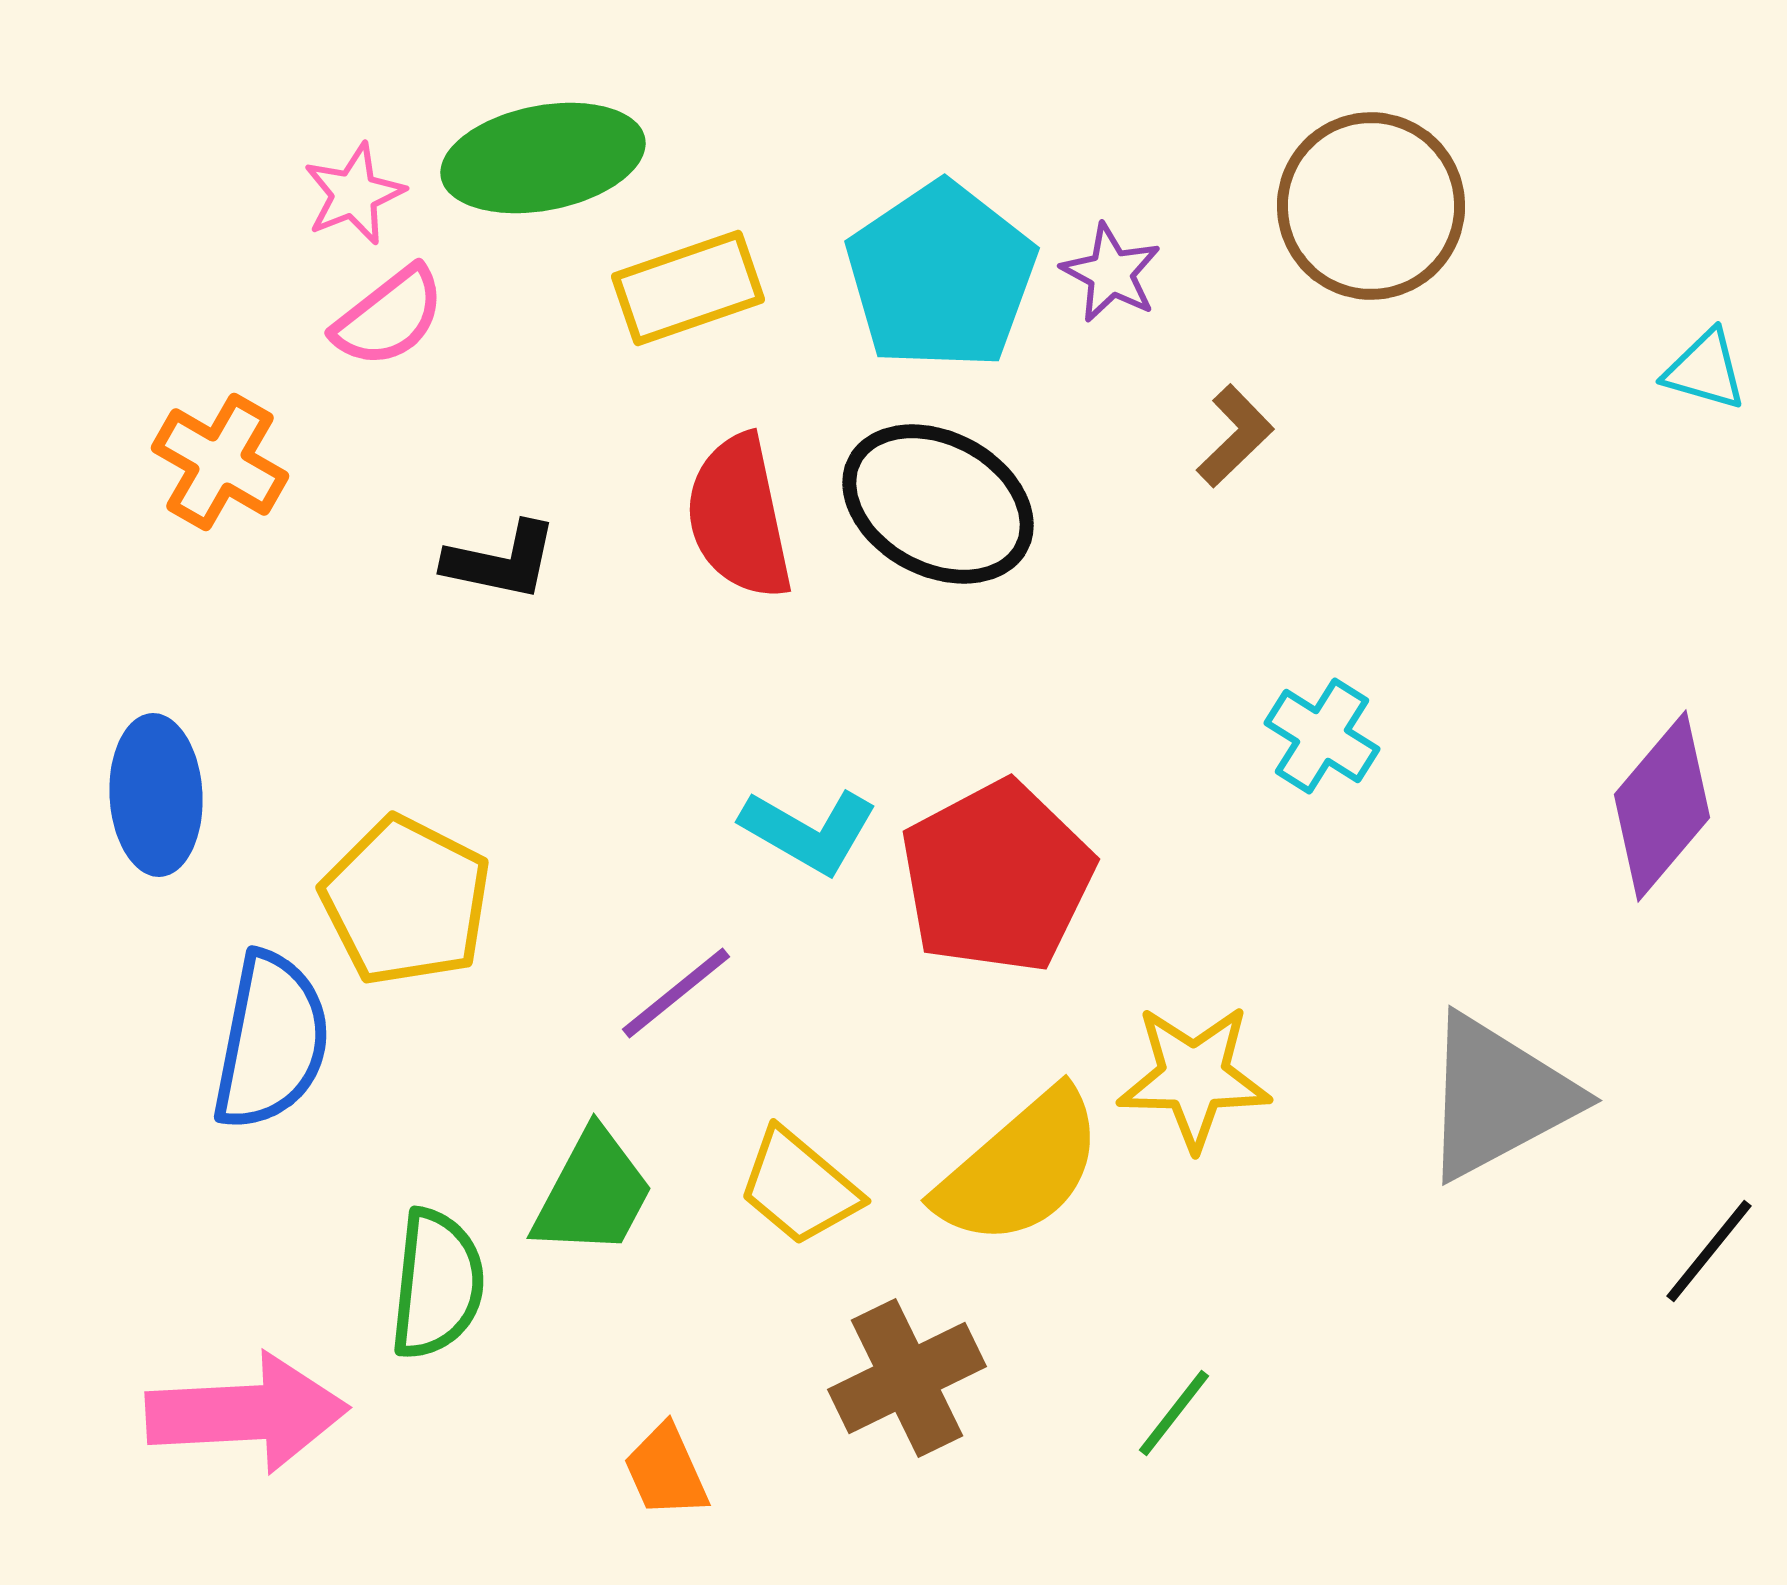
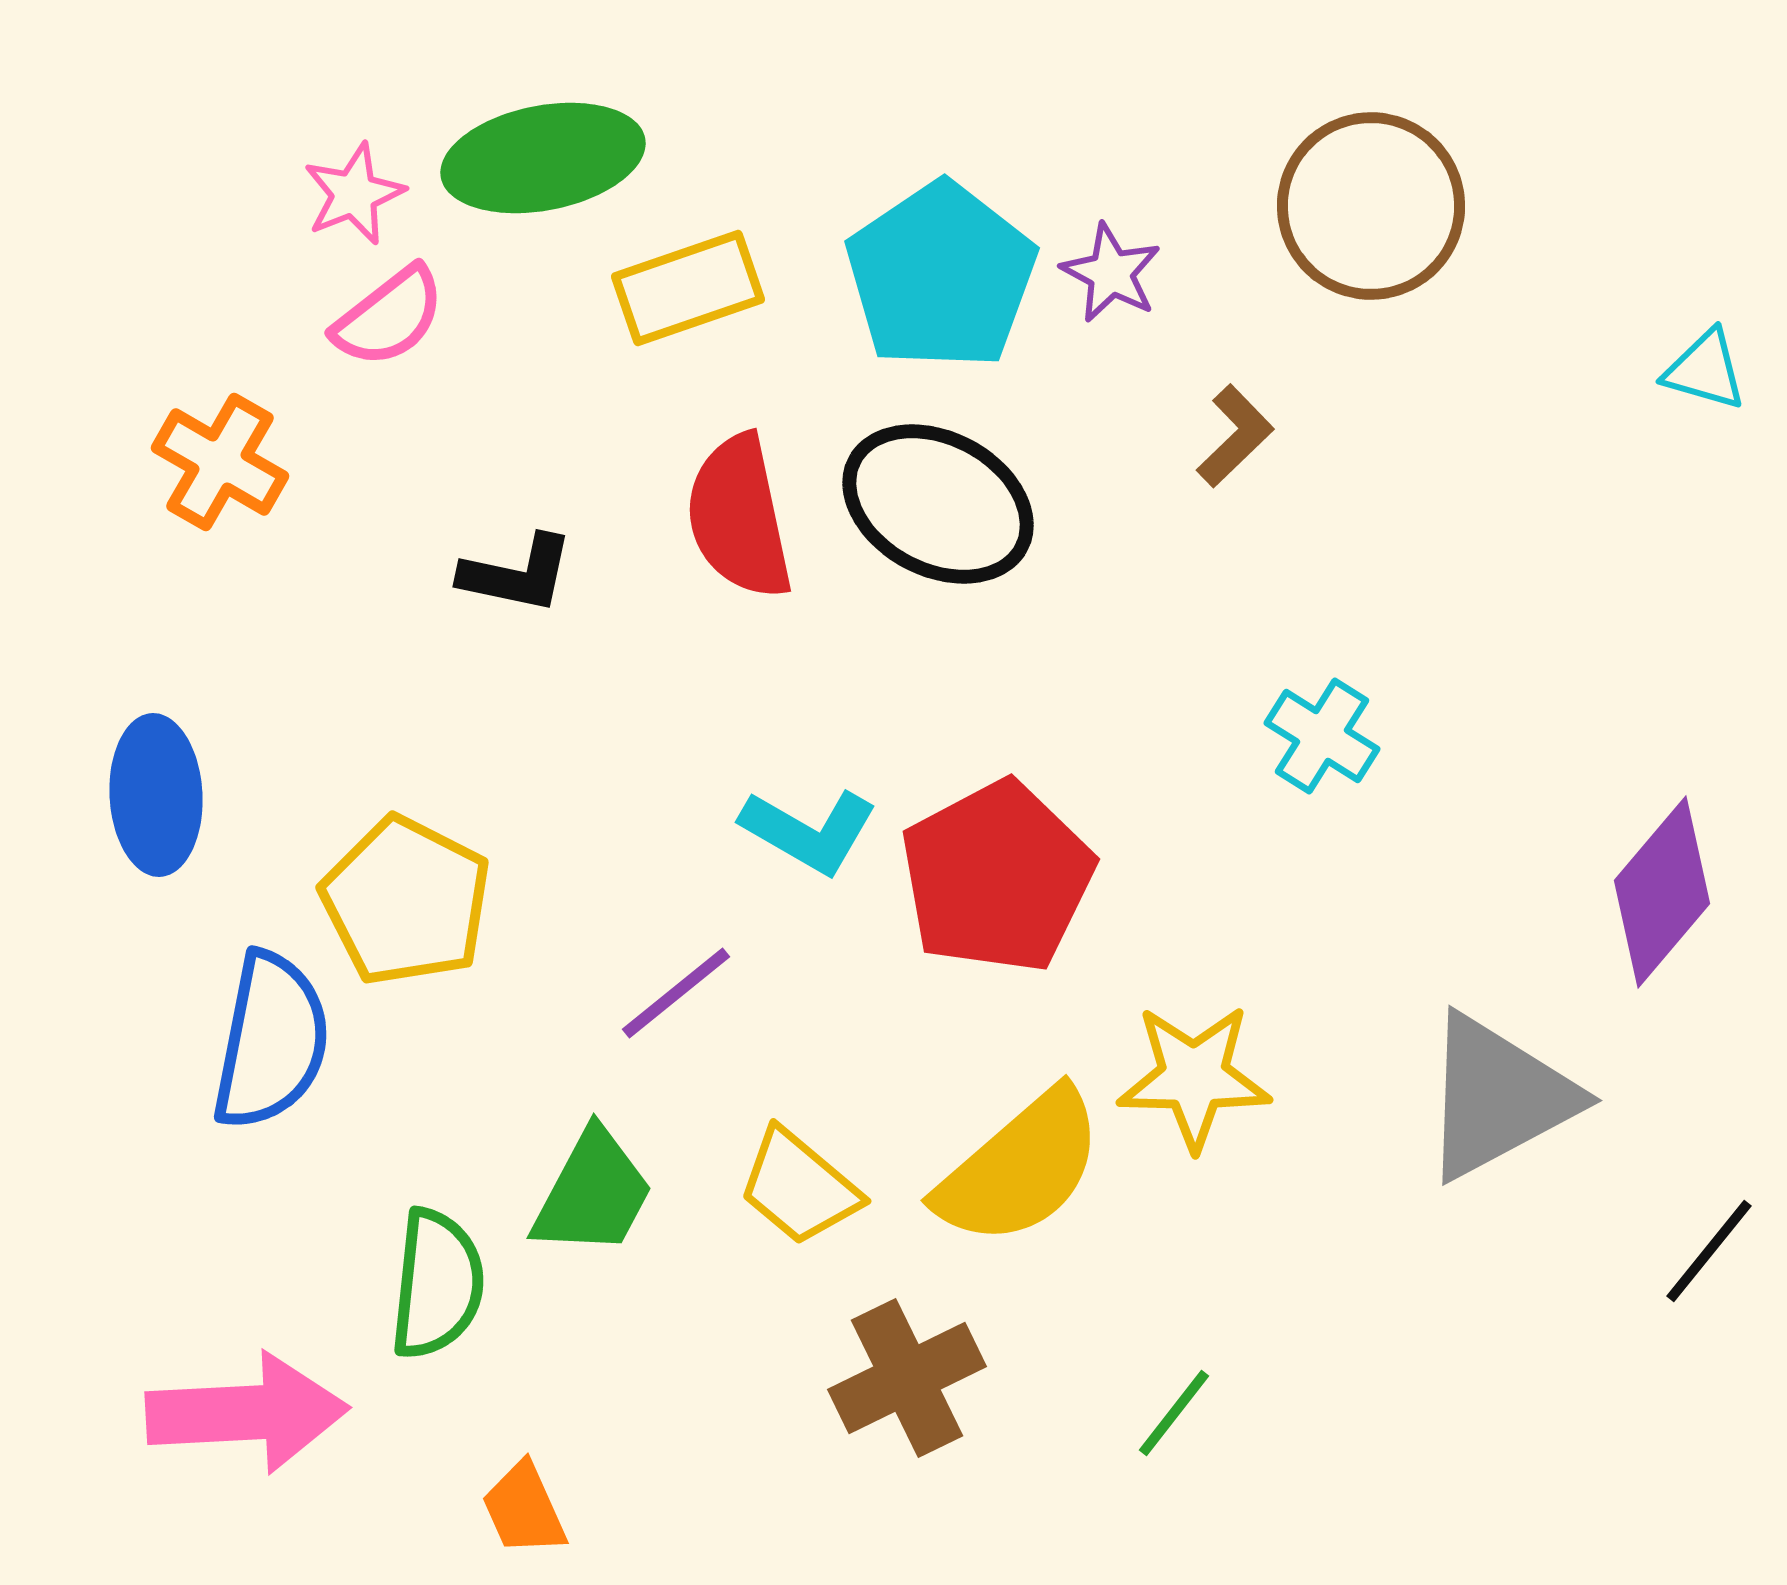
black L-shape: moved 16 px right, 13 px down
purple diamond: moved 86 px down
orange trapezoid: moved 142 px left, 38 px down
